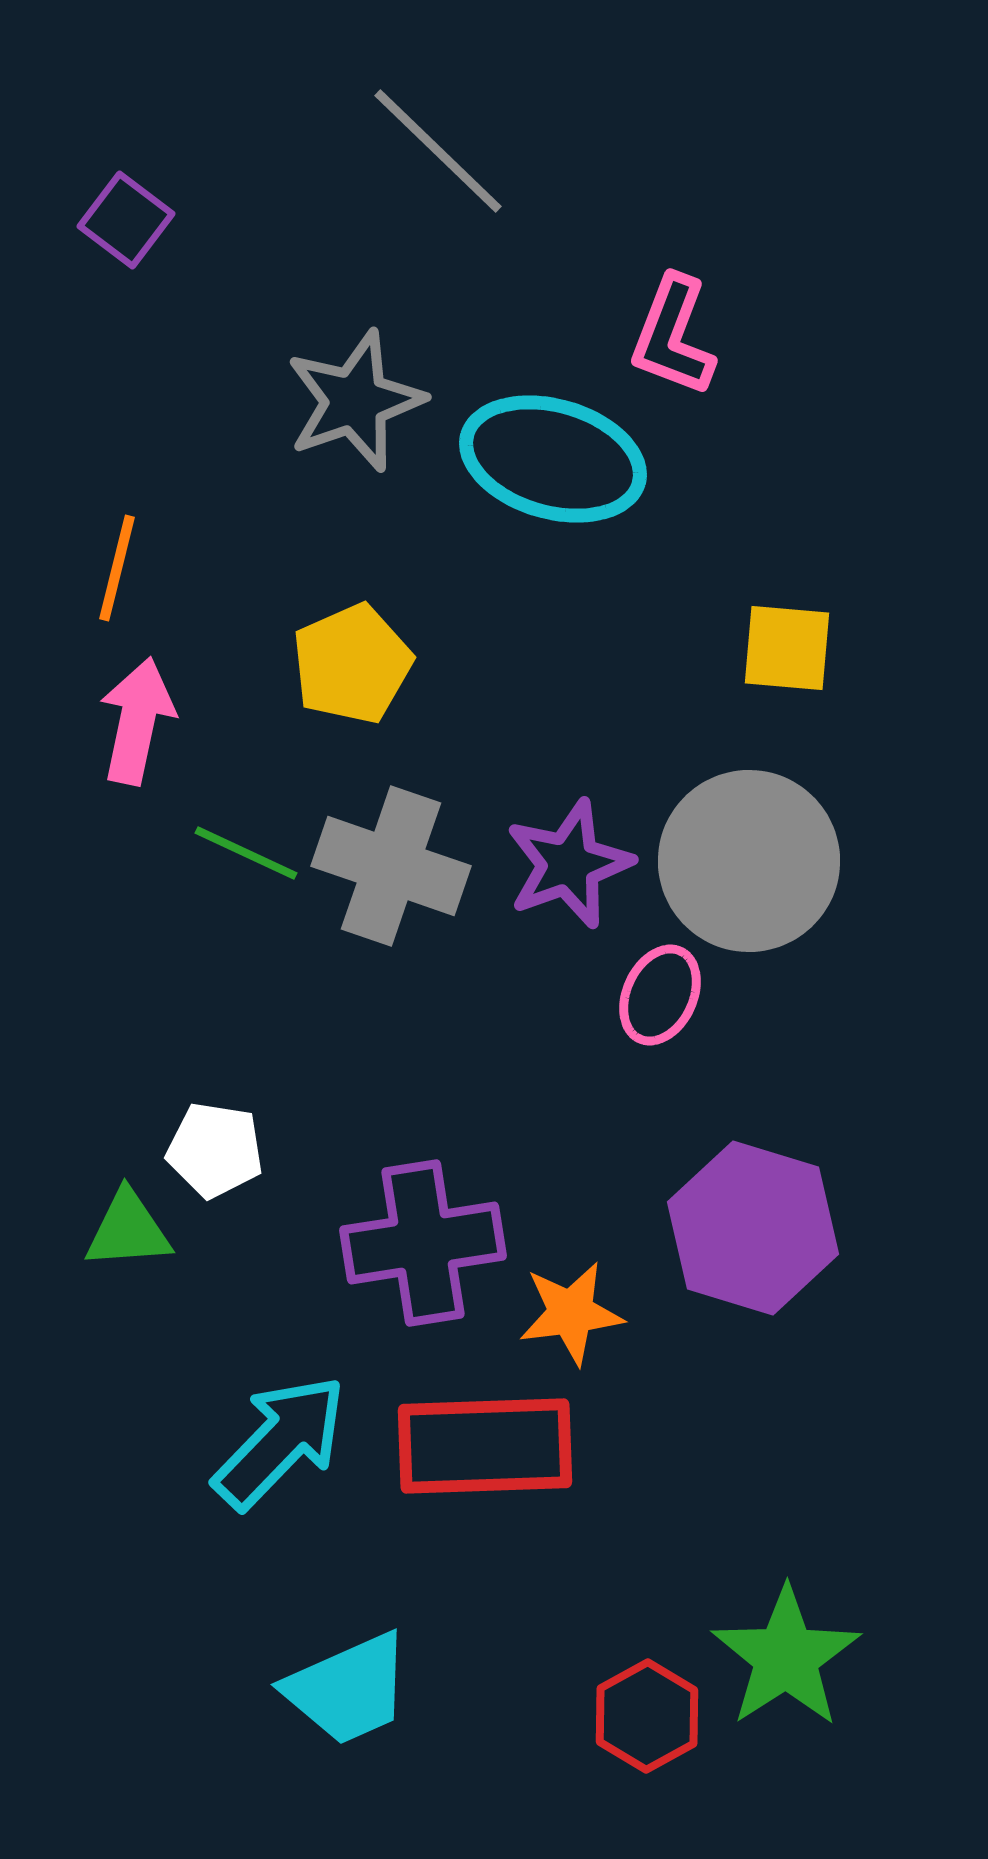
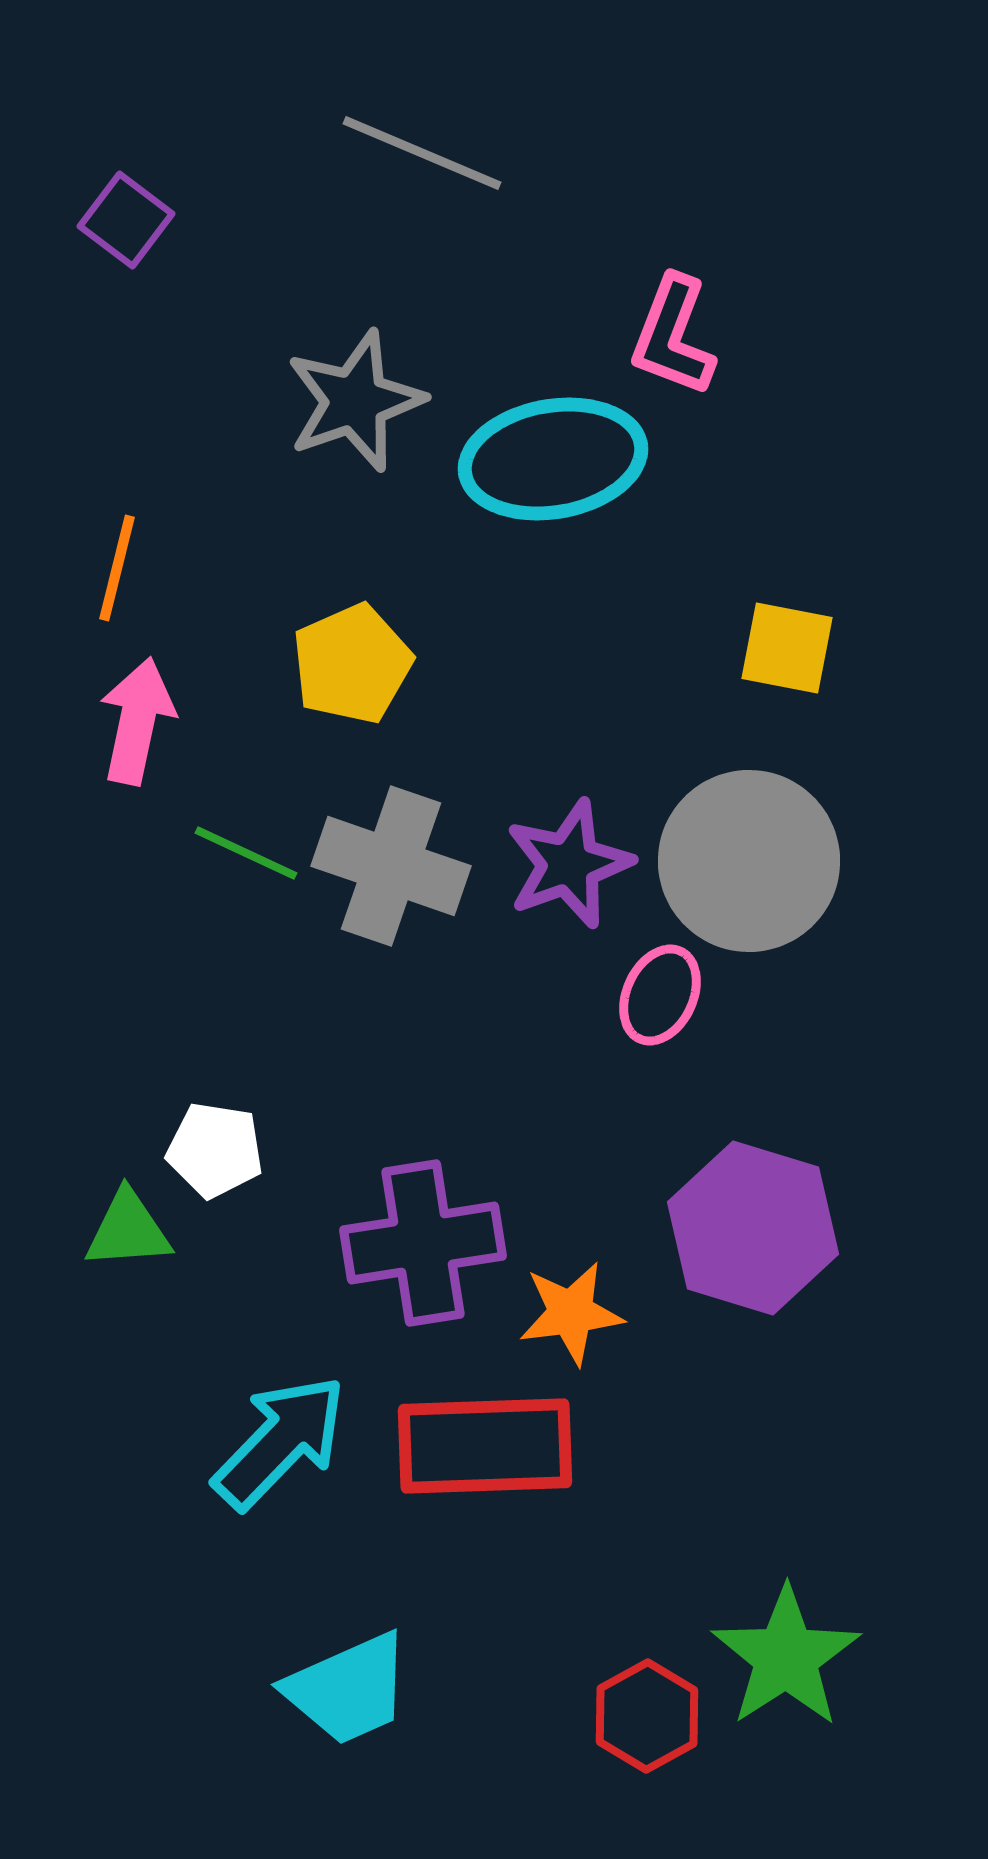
gray line: moved 16 px left, 2 px down; rotated 21 degrees counterclockwise
cyan ellipse: rotated 26 degrees counterclockwise
yellow square: rotated 6 degrees clockwise
